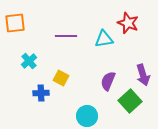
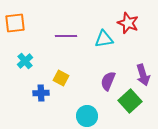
cyan cross: moved 4 px left
